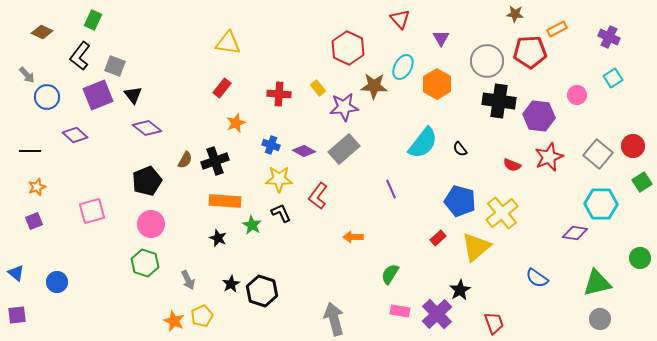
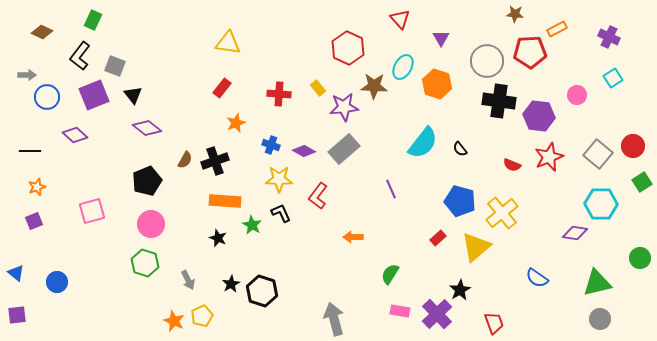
gray arrow at (27, 75): rotated 48 degrees counterclockwise
orange hexagon at (437, 84): rotated 12 degrees counterclockwise
purple square at (98, 95): moved 4 px left
